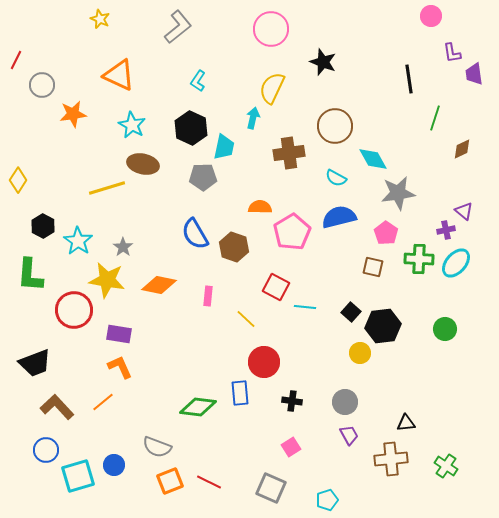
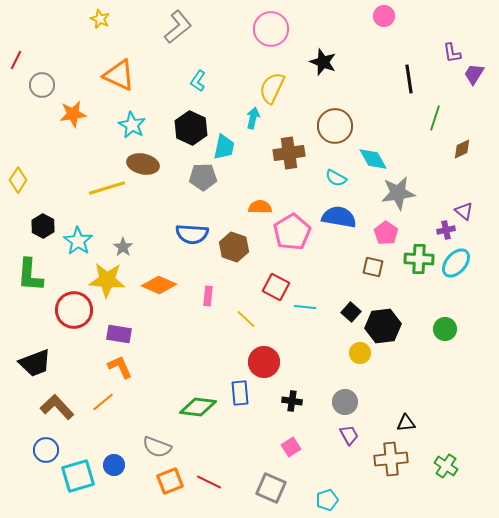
pink circle at (431, 16): moved 47 px left
purple trapezoid at (474, 74): rotated 40 degrees clockwise
blue semicircle at (339, 217): rotated 24 degrees clockwise
blue semicircle at (195, 234): moved 3 px left; rotated 56 degrees counterclockwise
yellow star at (107, 280): rotated 6 degrees counterclockwise
orange diamond at (159, 285): rotated 12 degrees clockwise
